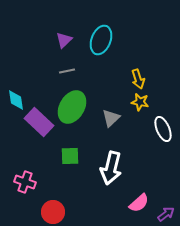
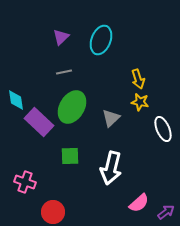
purple triangle: moved 3 px left, 3 px up
gray line: moved 3 px left, 1 px down
purple arrow: moved 2 px up
